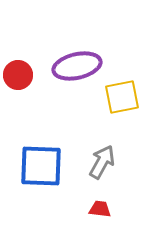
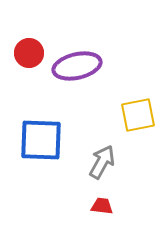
red circle: moved 11 px right, 22 px up
yellow square: moved 16 px right, 18 px down
blue square: moved 26 px up
red trapezoid: moved 2 px right, 3 px up
